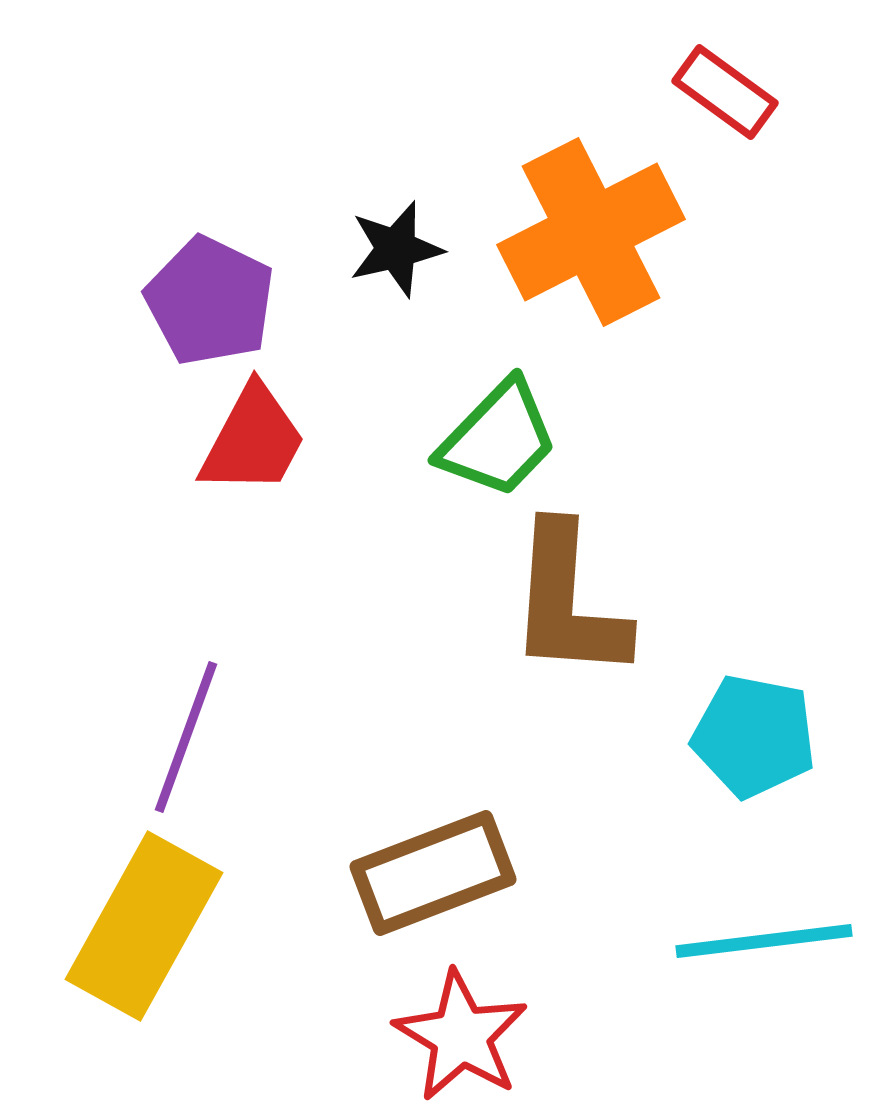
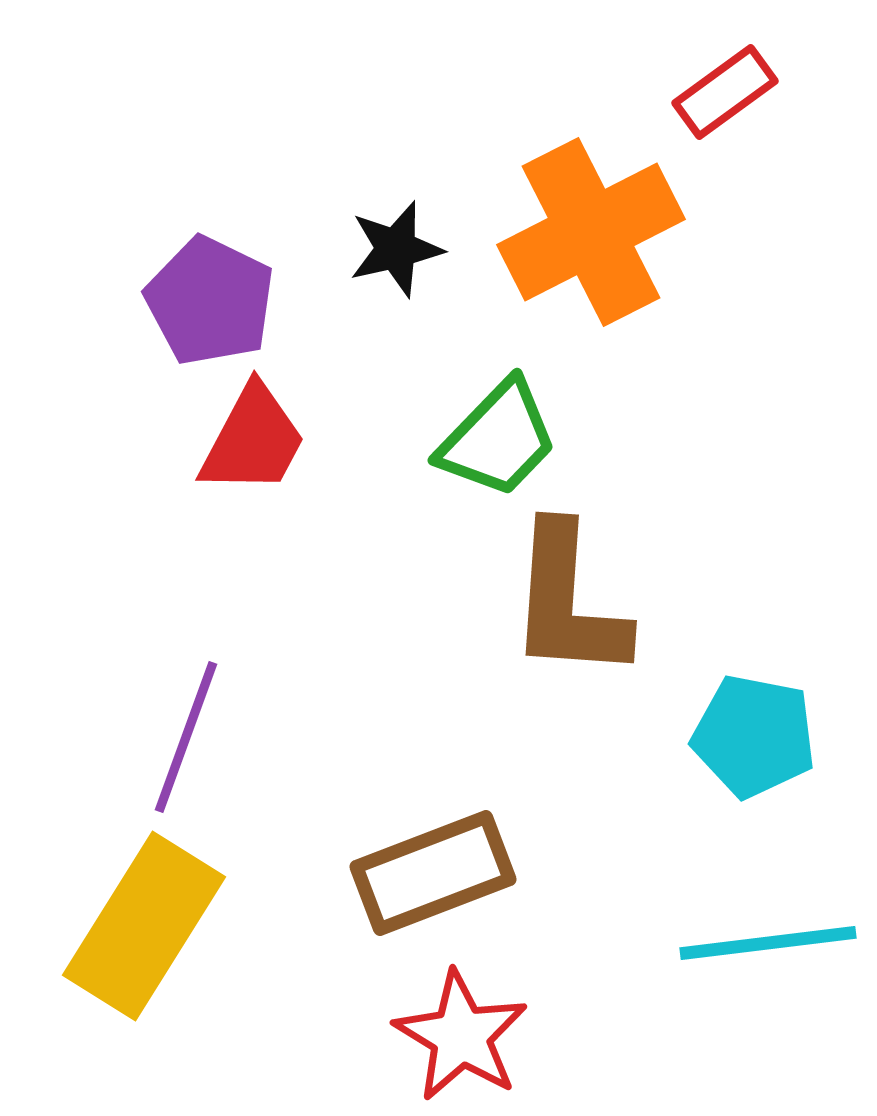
red rectangle: rotated 72 degrees counterclockwise
yellow rectangle: rotated 3 degrees clockwise
cyan line: moved 4 px right, 2 px down
